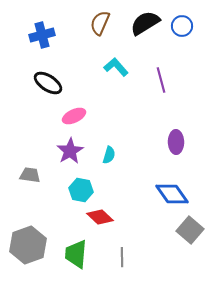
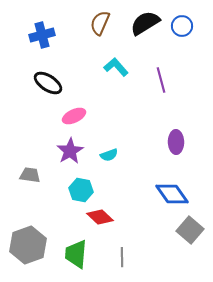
cyan semicircle: rotated 54 degrees clockwise
